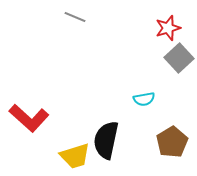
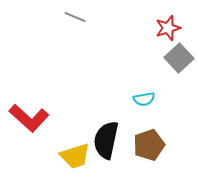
brown pentagon: moved 23 px left, 3 px down; rotated 12 degrees clockwise
